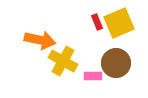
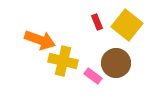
yellow square: moved 8 px right, 2 px down; rotated 28 degrees counterclockwise
orange arrow: rotated 8 degrees clockwise
yellow cross: rotated 16 degrees counterclockwise
pink rectangle: rotated 36 degrees clockwise
